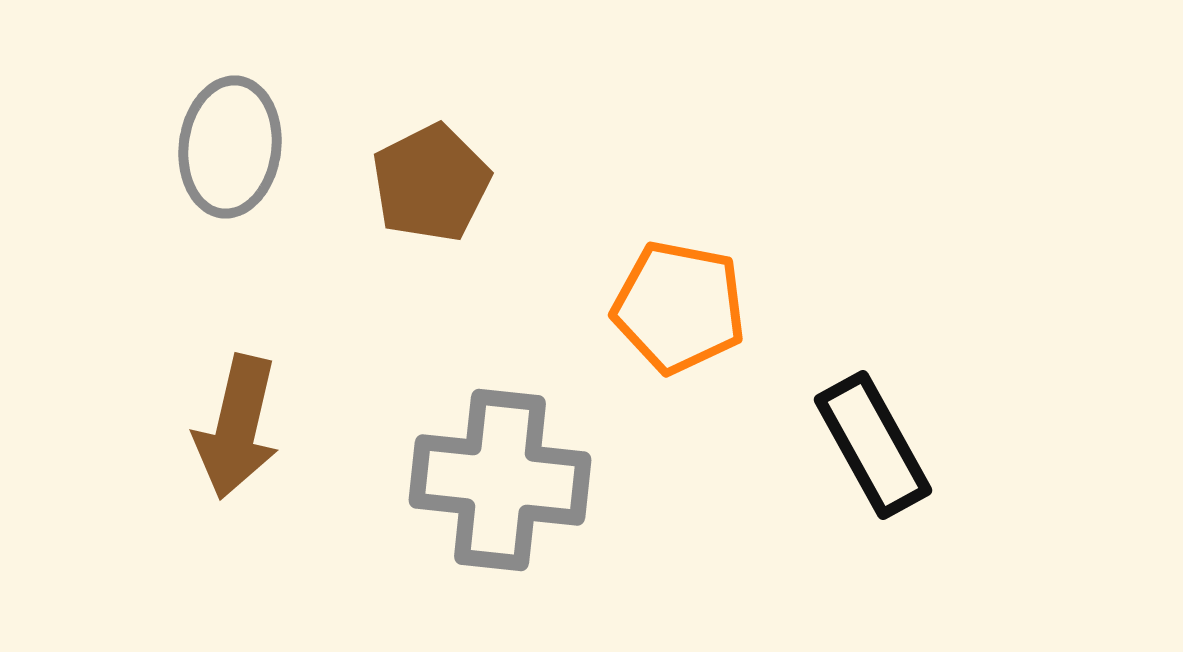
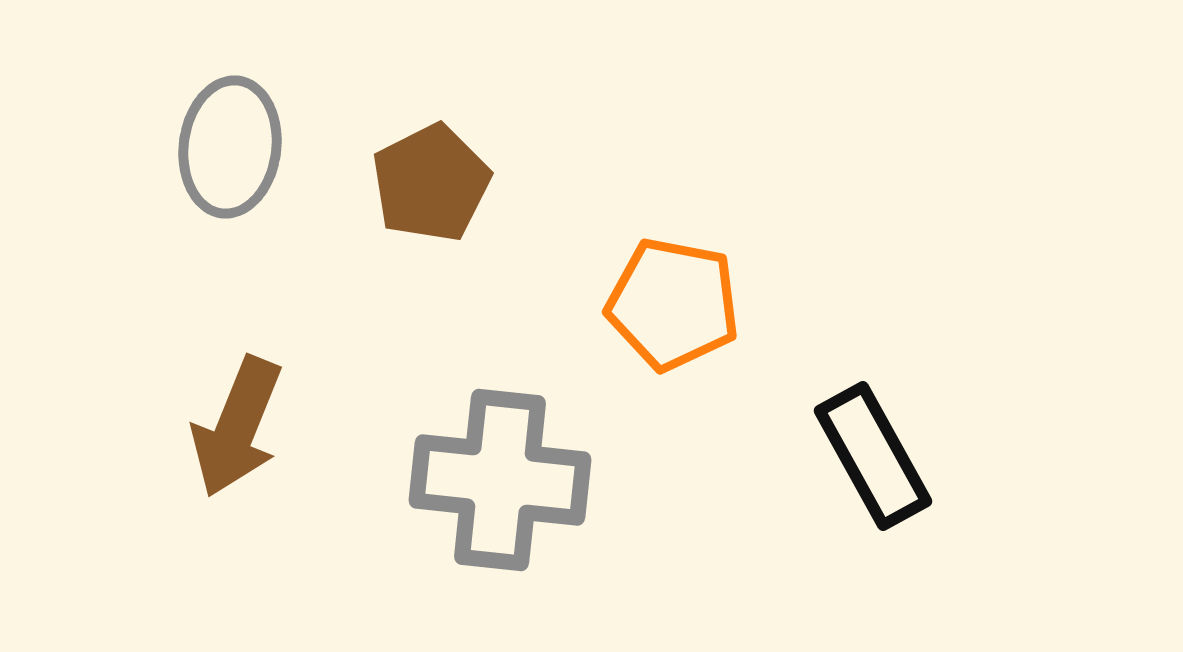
orange pentagon: moved 6 px left, 3 px up
brown arrow: rotated 9 degrees clockwise
black rectangle: moved 11 px down
